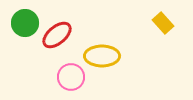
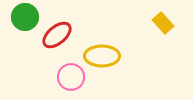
green circle: moved 6 px up
